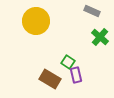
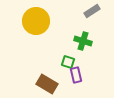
gray rectangle: rotated 56 degrees counterclockwise
green cross: moved 17 px left, 4 px down; rotated 24 degrees counterclockwise
green square: rotated 16 degrees counterclockwise
brown rectangle: moved 3 px left, 5 px down
